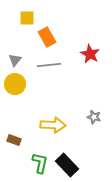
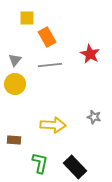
gray line: moved 1 px right
brown rectangle: rotated 16 degrees counterclockwise
black rectangle: moved 8 px right, 2 px down
